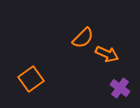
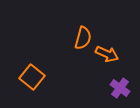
orange semicircle: rotated 30 degrees counterclockwise
orange square: moved 1 px right, 2 px up; rotated 15 degrees counterclockwise
